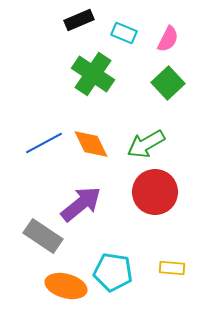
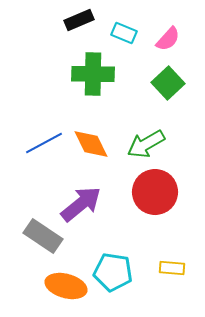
pink semicircle: rotated 16 degrees clockwise
green cross: rotated 33 degrees counterclockwise
